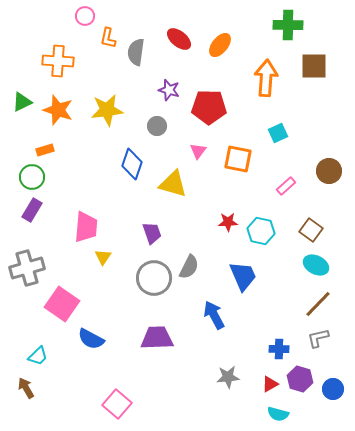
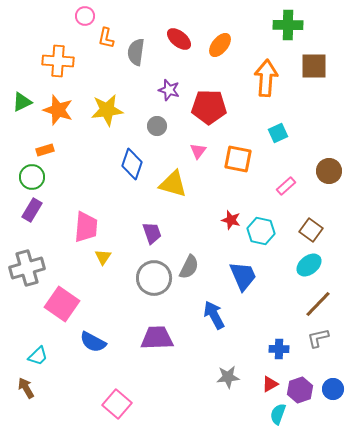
orange L-shape at (108, 38): moved 2 px left
red star at (228, 222): moved 3 px right, 2 px up; rotated 18 degrees clockwise
cyan ellipse at (316, 265): moved 7 px left; rotated 65 degrees counterclockwise
blue semicircle at (91, 339): moved 2 px right, 3 px down
purple hexagon at (300, 379): moved 11 px down; rotated 25 degrees clockwise
cyan semicircle at (278, 414): rotated 95 degrees clockwise
